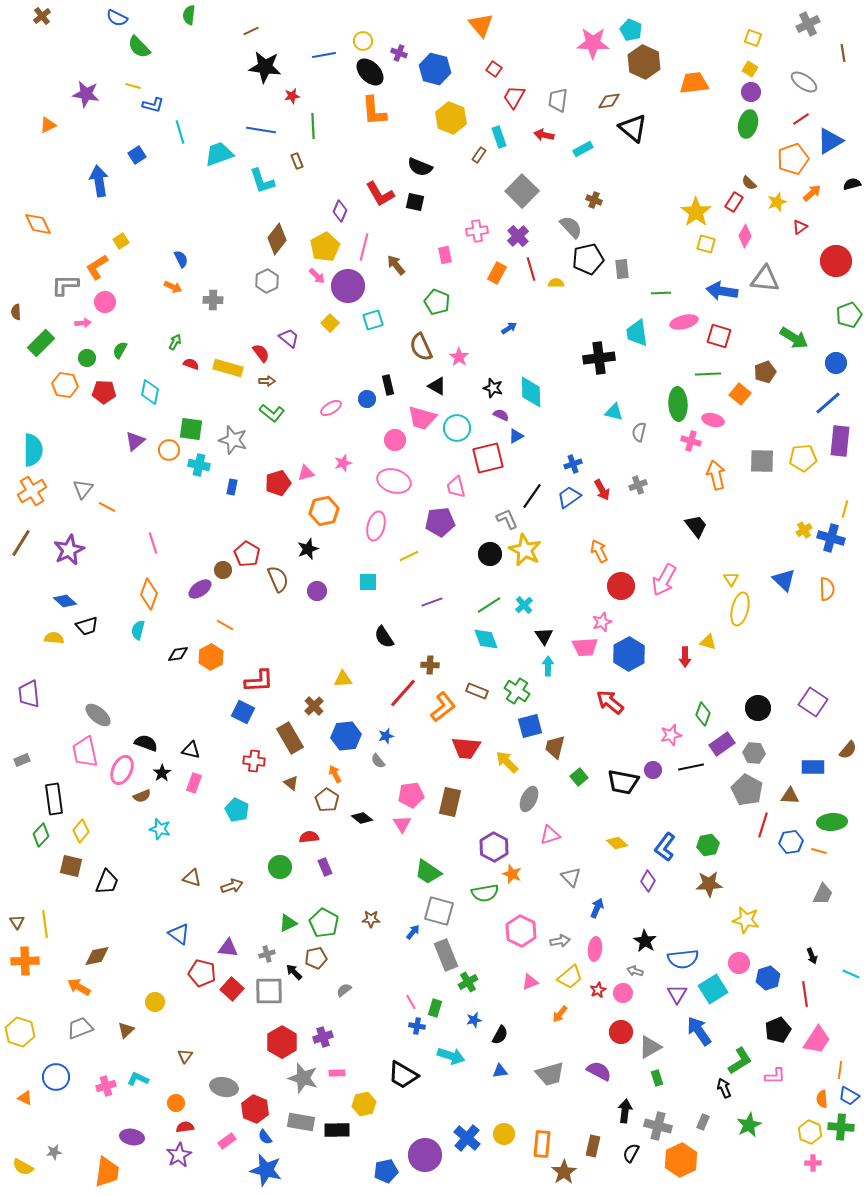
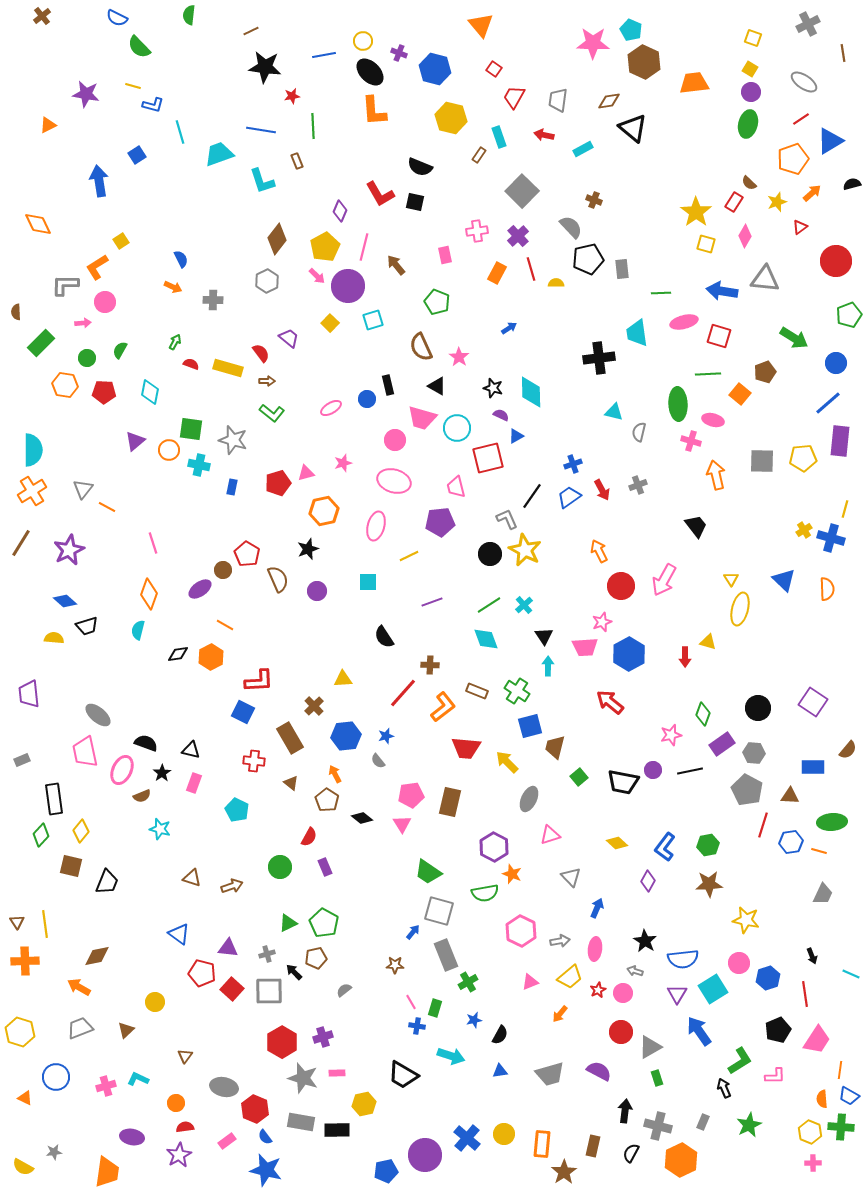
yellow hexagon at (451, 118): rotated 8 degrees counterclockwise
black line at (691, 767): moved 1 px left, 4 px down
red semicircle at (309, 837): rotated 126 degrees clockwise
brown star at (371, 919): moved 24 px right, 46 px down
